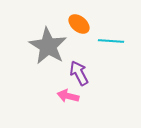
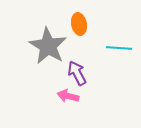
orange ellipse: rotated 40 degrees clockwise
cyan line: moved 8 px right, 7 px down
purple arrow: moved 2 px left
